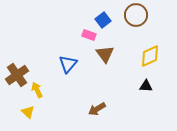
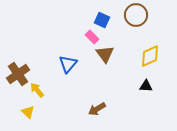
blue square: moved 1 px left; rotated 28 degrees counterclockwise
pink rectangle: moved 3 px right, 2 px down; rotated 24 degrees clockwise
brown cross: moved 1 px right, 1 px up
yellow arrow: rotated 14 degrees counterclockwise
